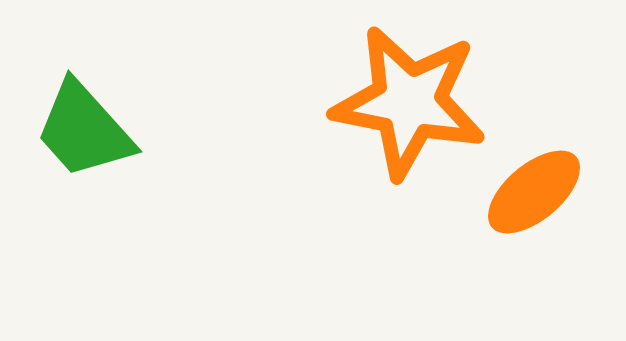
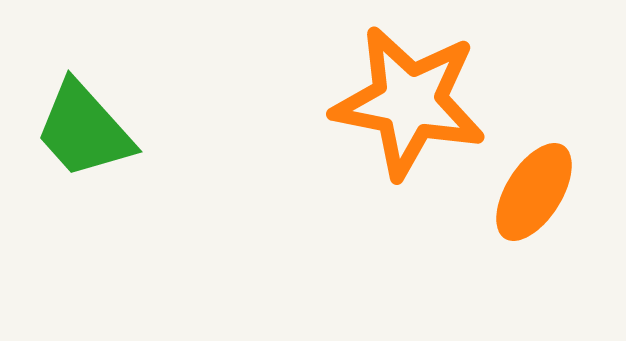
orange ellipse: rotated 18 degrees counterclockwise
